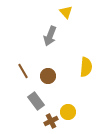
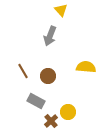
yellow triangle: moved 5 px left, 2 px up
yellow semicircle: rotated 90 degrees counterclockwise
gray rectangle: rotated 24 degrees counterclockwise
brown cross: rotated 16 degrees counterclockwise
